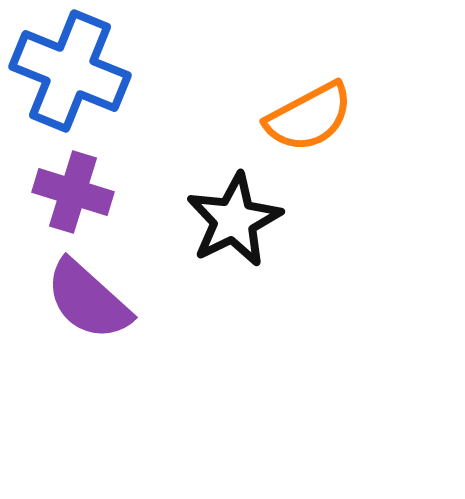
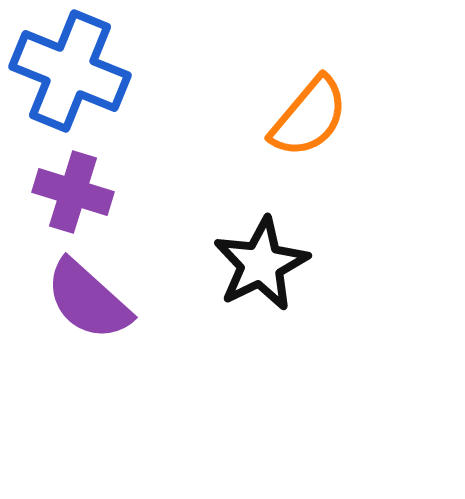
orange semicircle: rotated 22 degrees counterclockwise
black star: moved 27 px right, 44 px down
